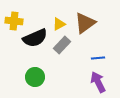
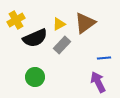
yellow cross: moved 2 px right, 1 px up; rotated 36 degrees counterclockwise
blue line: moved 6 px right
